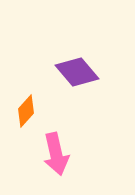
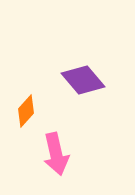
purple diamond: moved 6 px right, 8 px down
